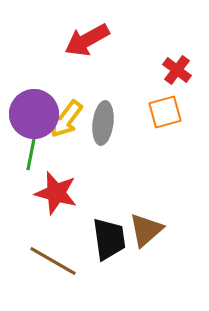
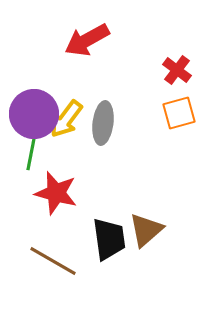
orange square: moved 14 px right, 1 px down
